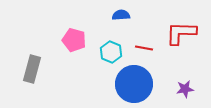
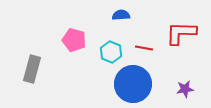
blue circle: moved 1 px left
